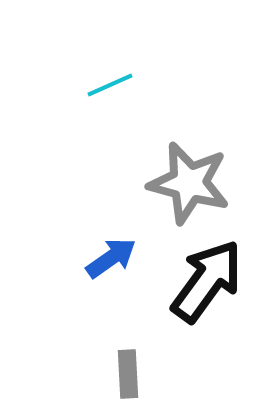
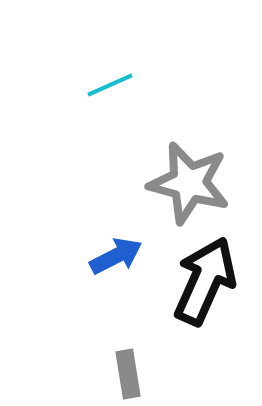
blue arrow: moved 5 px right, 2 px up; rotated 8 degrees clockwise
black arrow: moved 2 px left; rotated 12 degrees counterclockwise
gray rectangle: rotated 6 degrees counterclockwise
